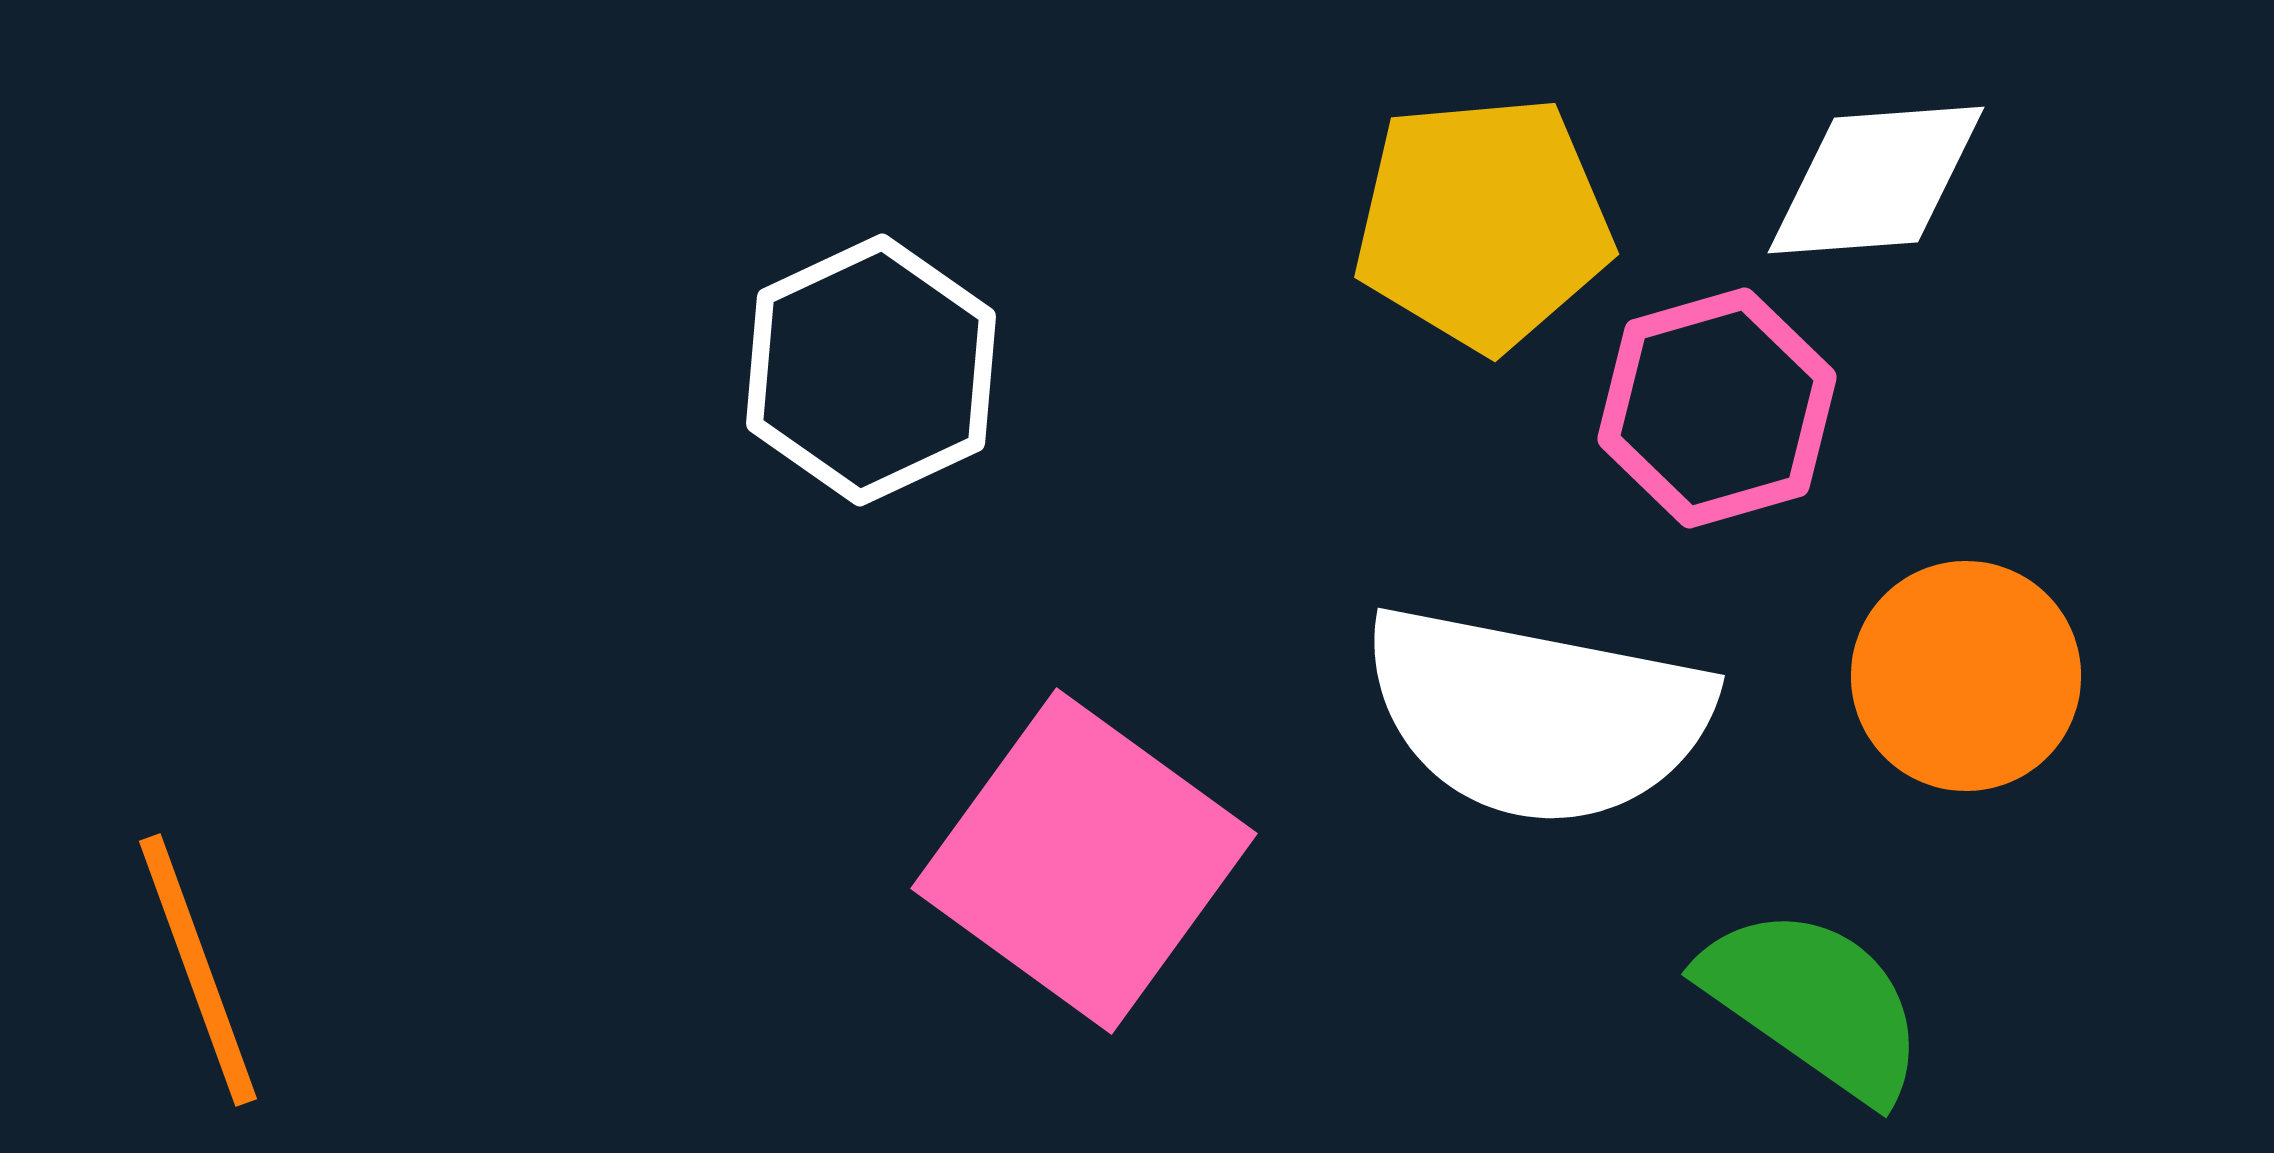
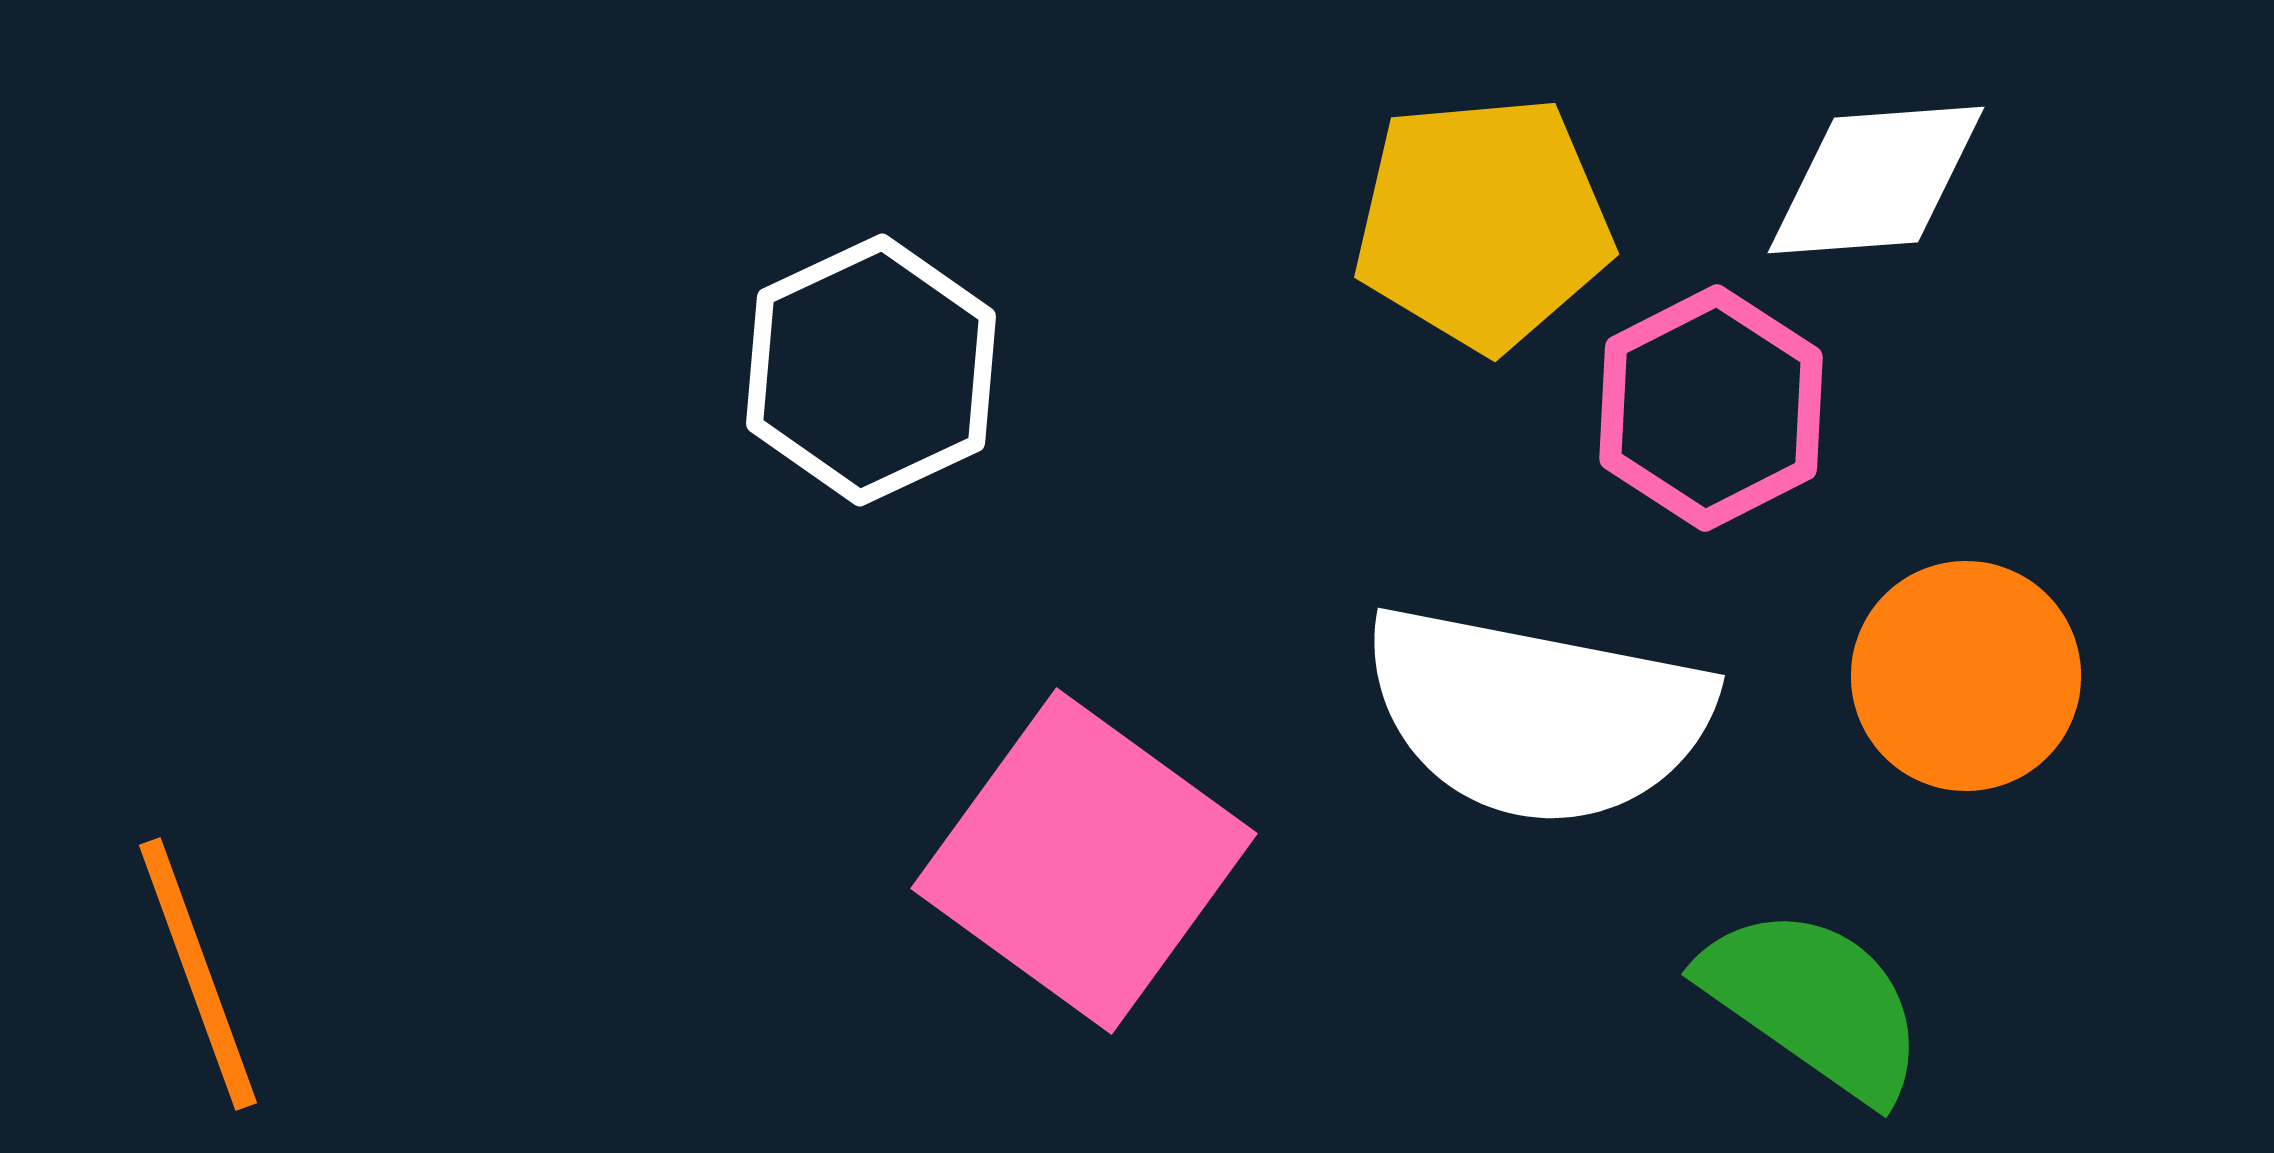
pink hexagon: moved 6 px left; rotated 11 degrees counterclockwise
orange line: moved 4 px down
